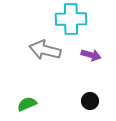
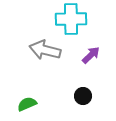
purple arrow: rotated 60 degrees counterclockwise
black circle: moved 7 px left, 5 px up
